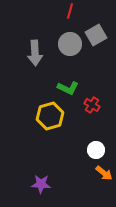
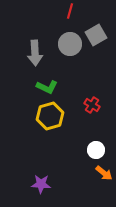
green L-shape: moved 21 px left, 1 px up
